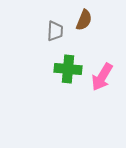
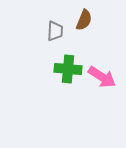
pink arrow: rotated 88 degrees counterclockwise
